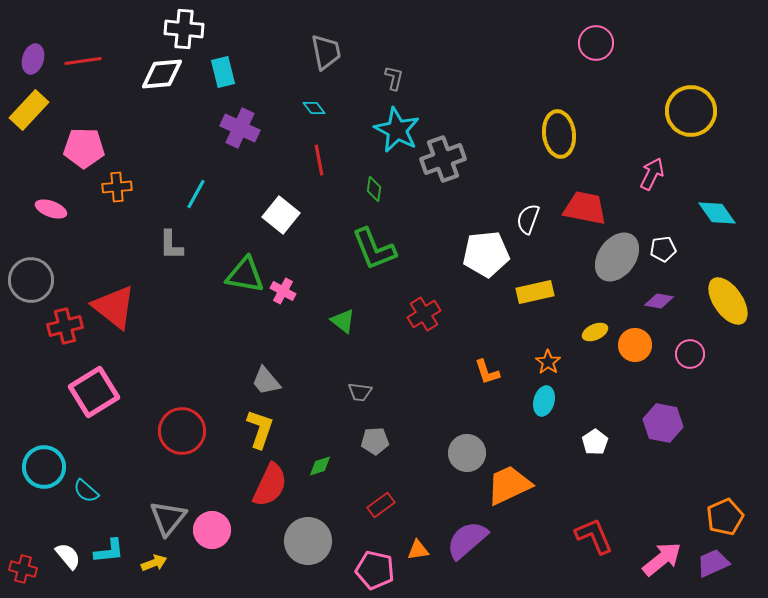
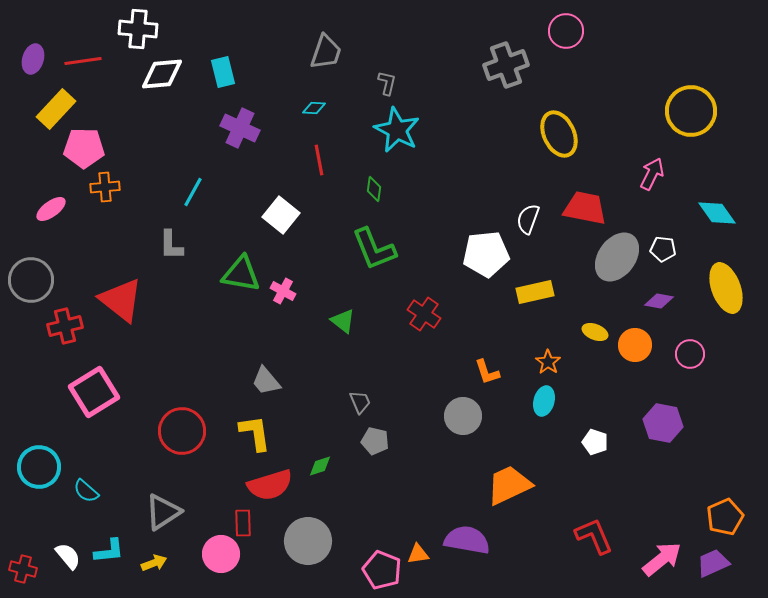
white cross at (184, 29): moved 46 px left
pink circle at (596, 43): moved 30 px left, 12 px up
gray trapezoid at (326, 52): rotated 30 degrees clockwise
gray L-shape at (394, 78): moved 7 px left, 5 px down
cyan diamond at (314, 108): rotated 50 degrees counterclockwise
yellow rectangle at (29, 110): moved 27 px right, 1 px up
yellow ellipse at (559, 134): rotated 18 degrees counterclockwise
gray cross at (443, 159): moved 63 px right, 94 px up
orange cross at (117, 187): moved 12 px left
cyan line at (196, 194): moved 3 px left, 2 px up
pink ellipse at (51, 209): rotated 56 degrees counterclockwise
white pentagon at (663, 249): rotated 15 degrees clockwise
green triangle at (245, 275): moved 4 px left, 1 px up
yellow ellipse at (728, 301): moved 2 px left, 13 px up; rotated 15 degrees clockwise
red triangle at (114, 307): moved 7 px right, 7 px up
red cross at (424, 314): rotated 24 degrees counterclockwise
yellow ellipse at (595, 332): rotated 45 degrees clockwise
gray trapezoid at (360, 392): moved 10 px down; rotated 120 degrees counterclockwise
yellow L-shape at (260, 429): moved 5 px left, 4 px down; rotated 27 degrees counterclockwise
gray pentagon at (375, 441): rotated 16 degrees clockwise
white pentagon at (595, 442): rotated 20 degrees counterclockwise
gray circle at (467, 453): moved 4 px left, 37 px up
cyan circle at (44, 467): moved 5 px left
red semicircle at (270, 485): rotated 48 degrees clockwise
red rectangle at (381, 505): moved 138 px left, 18 px down; rotated 56 degrees counterclockwise
gray triangle at (168, 518): moved 5 px left, 6 px up; rotated 18 degrees clockwise
pink circle at (212, 530): moved 9 px right, 24 px down
purple semicircle at (467, 540): rotated 51 degrees clockwise
orange triangle at (418, 550): moved 4 px down
pink pentagon at (375, 570): moved 7 px right; rotated 9 degrees clockwise
